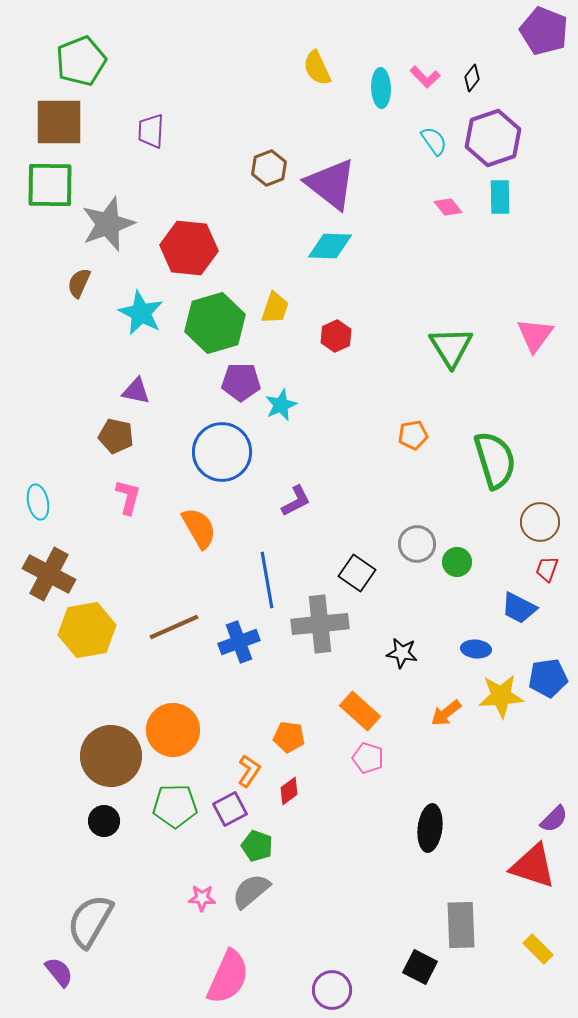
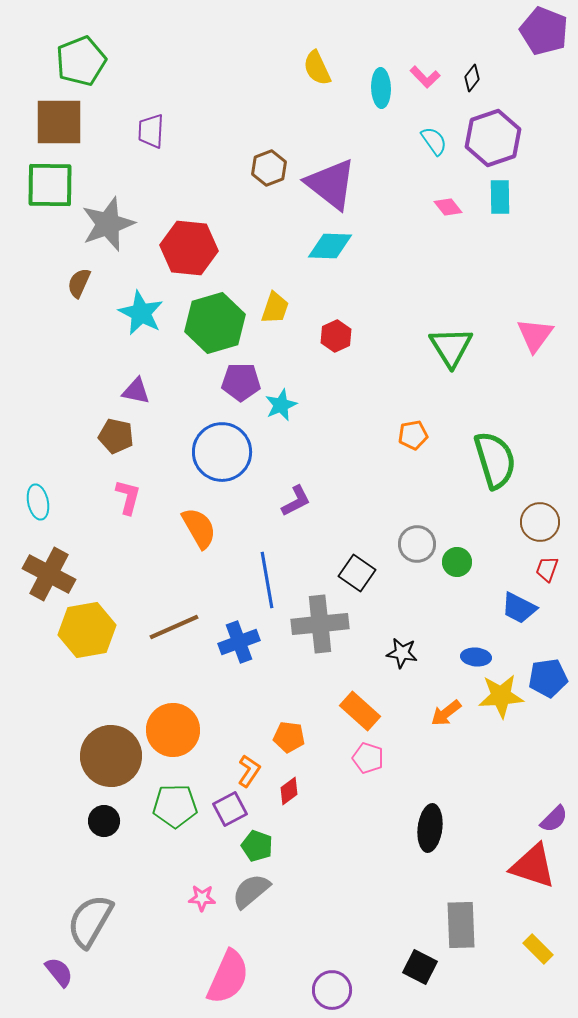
blue ellipse at (476, 649): moved 8 px down
